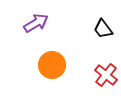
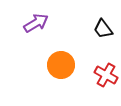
orange circle: moved 9 px right
red cross: rotated 10 degrees counterclockwise
